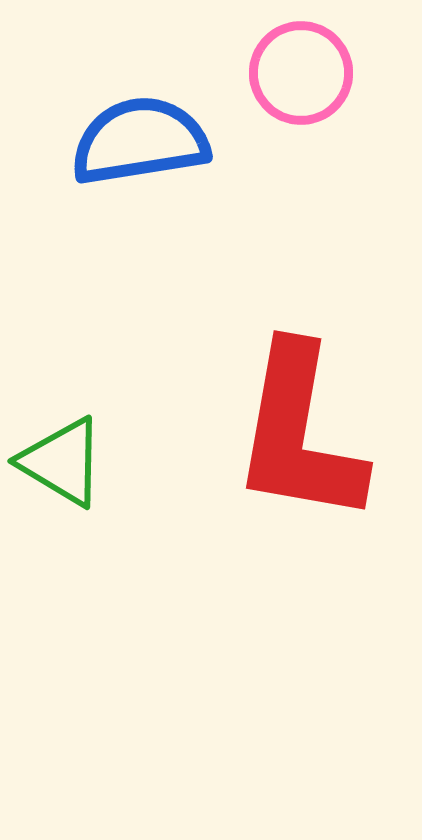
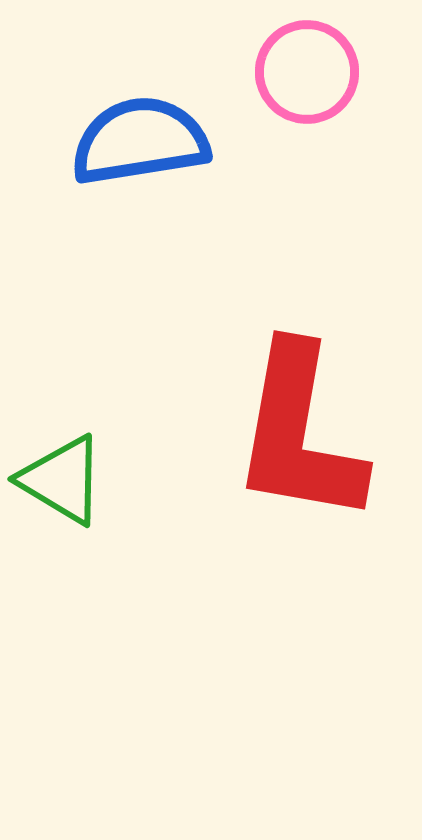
pink circle: moved 6 px right, 1 px up
green triangle: moved 18 px down
